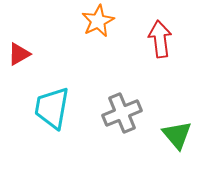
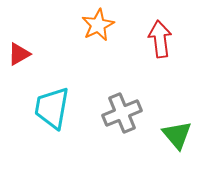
orange star: moved 4 px down
